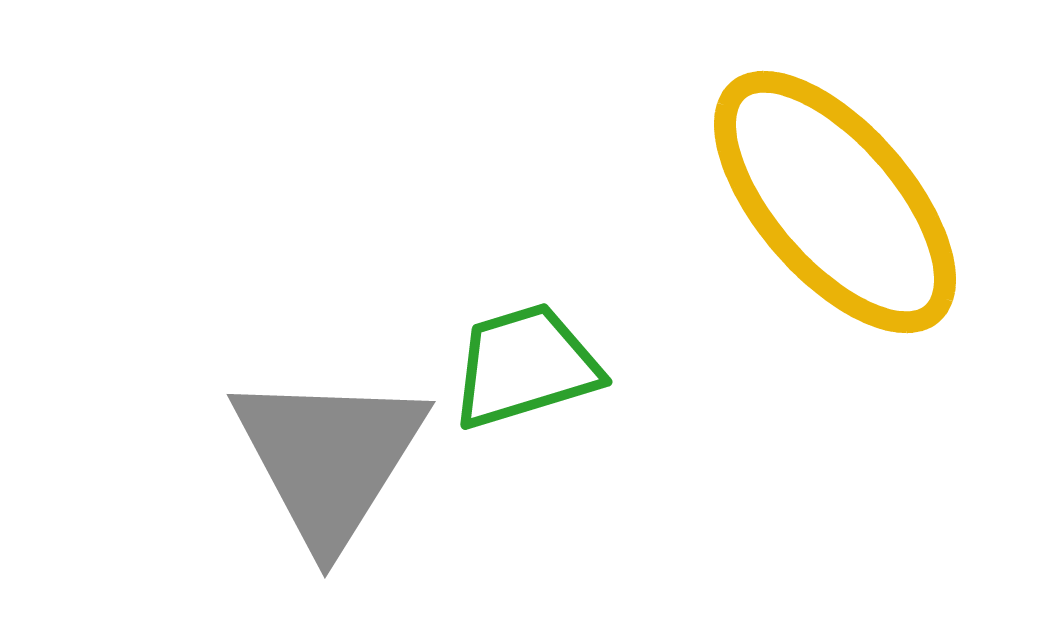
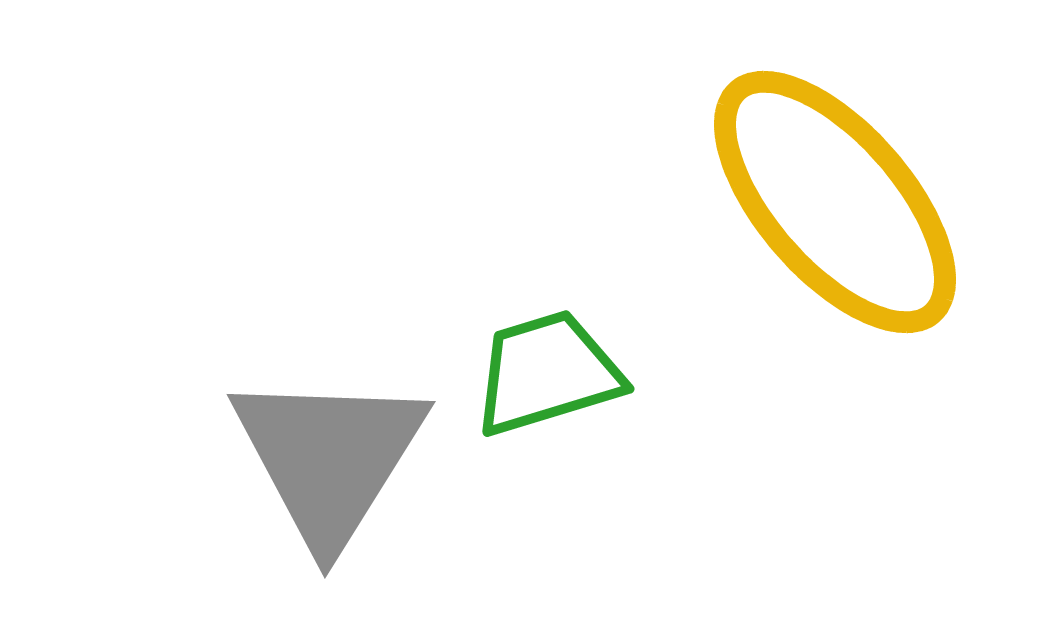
green trapezoid: moved 22 px right, 7 px down
